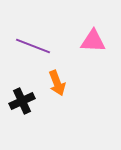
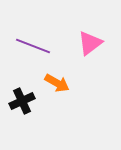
pink triangle: moved 3 px left, 2 px down; rotated 40 degrees counterclockwise
orange arrow: rotated 40 degrees counterclockwise
